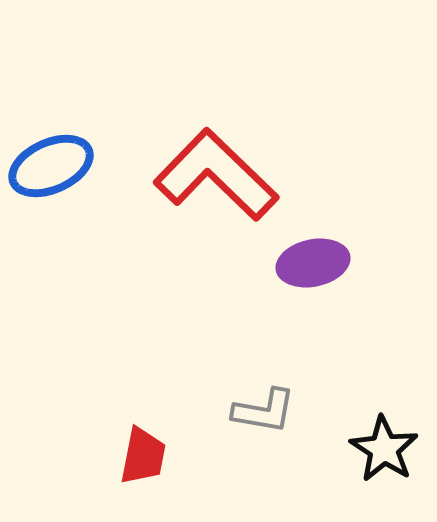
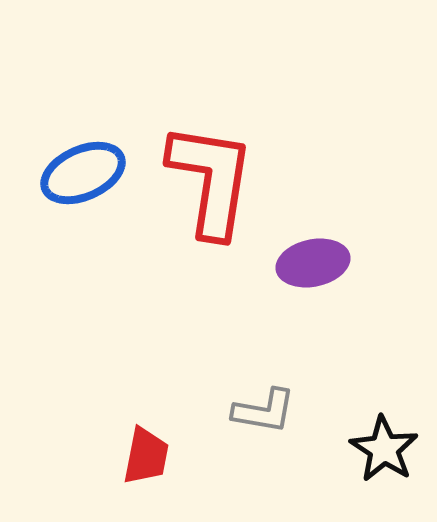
blue ellipse: moved 32 px right, 7 px down
red L-shape: moved 5 px left, 5 px down; rotated 55 degrees clockwise
red trapezoid: moved 3 px right
